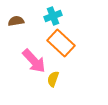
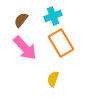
brown semicircle: moved 5 px right, 1 px up; rotated 42 degrees counterclockwise
orange rectangle: rotated 16 degrees clockwise
pink arrow: moved 9 px left, 13 px up
